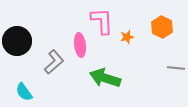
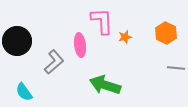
orange hexagon: moved 4 px right, 6 px down
orange star: moved 2 px left
green arrow: moved 7 px down
